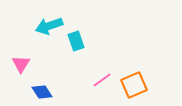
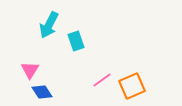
cyan arrow: moved 1 px up; rotated 44 degrees counterclockwise
pink triangle: moved 9 px right, 6 px down
orange square: moved 2 px left, 1 px down
